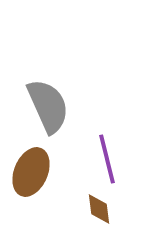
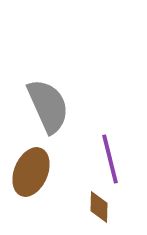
purple line: moved 3 px right
brown diamond: moved 2 px up; rotated 8 degrees clockwise
